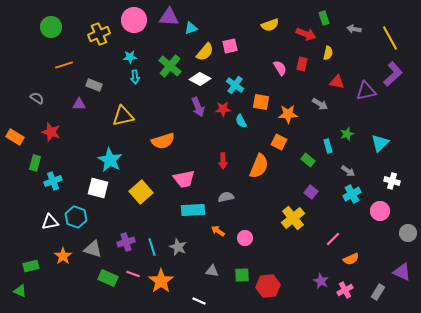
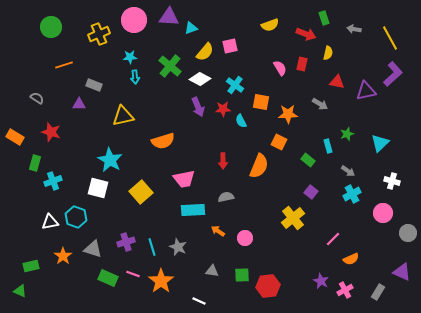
pink circle at (380, 211): moved 3 px right, 2 px down
